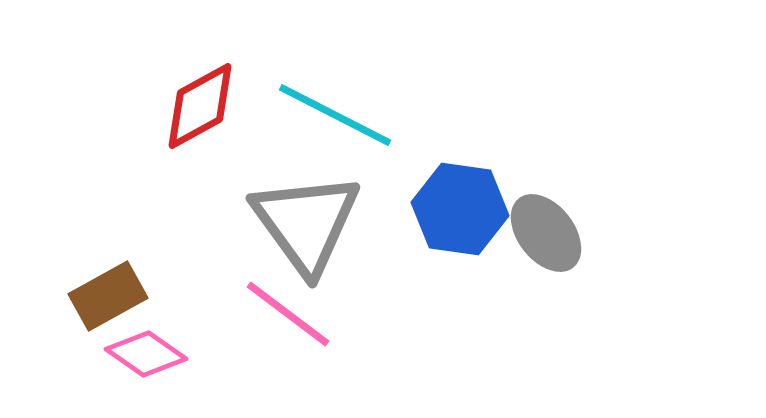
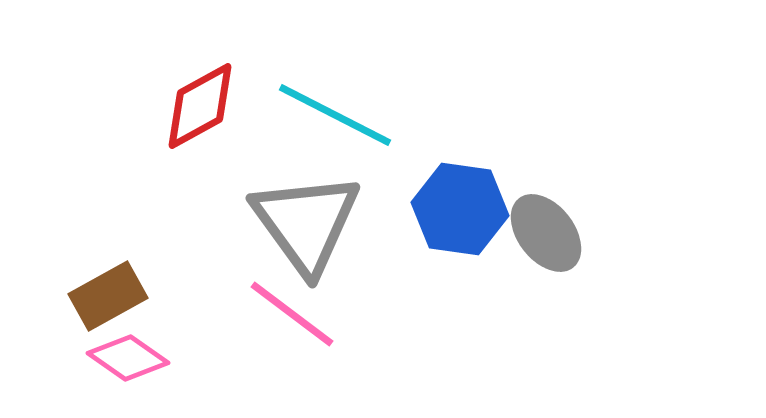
pink line: moved 4 px right
pink diamond: moved 18 px left, 4 px down
